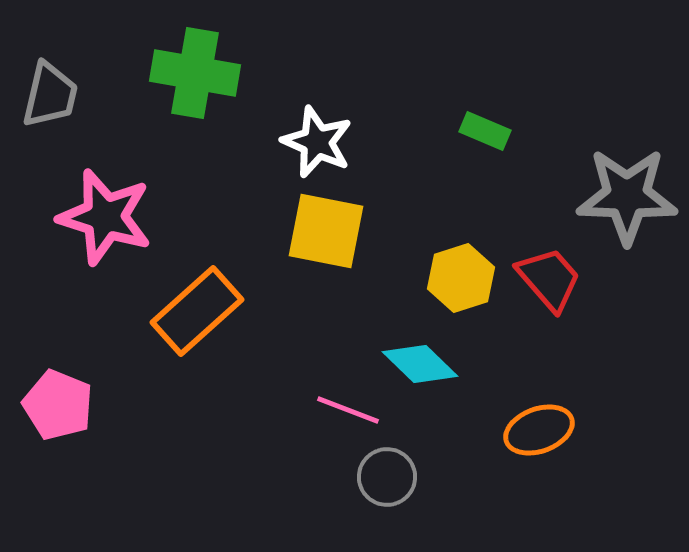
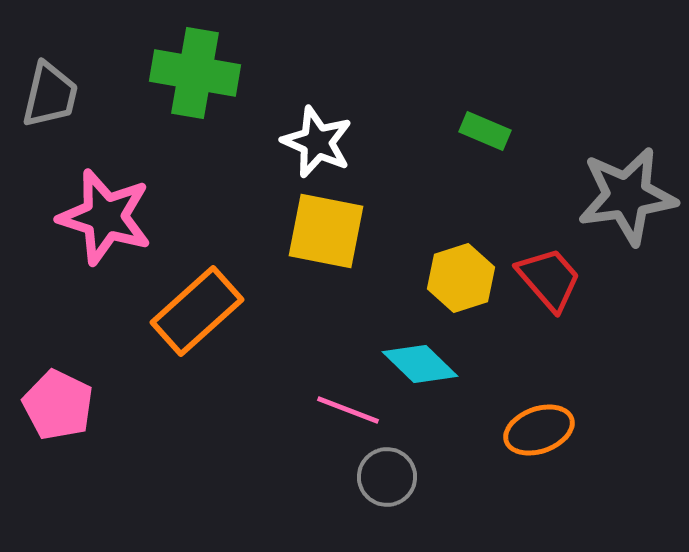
gray star: rotated 10 degrees counterclockwise
pink pentagon: rotated 4 degrees clockwise
